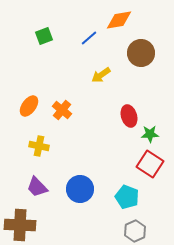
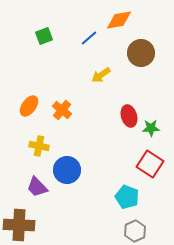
green star: moved 1 px right, 6 px up
blue circle: moved 13 px left, 19 px up
brown cross: moved 1 px left
